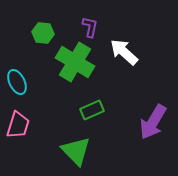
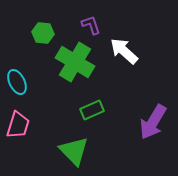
purple L-shape: moved 1 px right, 2 px up; rotated 30 degrees counterclockwise
white arrow: moved 1 px up
green triangle: moved 2 px left
